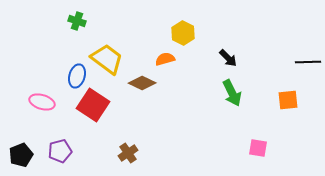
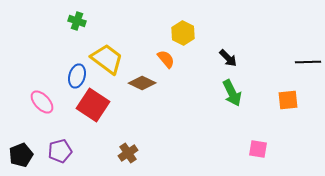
orange semicircle: moved 1 px right; rotated 66 degrees clockwise
pink ellipse: rotated 30 degrees clockwise
pink square: moved 1 px down
